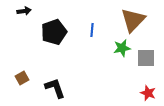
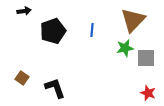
black pentagon: moved 1 px left, 1 px up
green star: moved 3 px right
brown square: rotated 24 degrees counterclockwise
